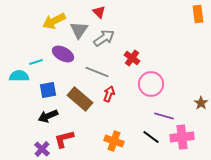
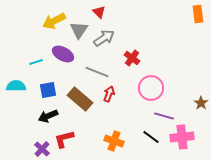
cyan semicircle: moved 3 px left, 10 px down
pink circle: moved 4 px down
